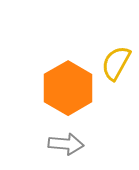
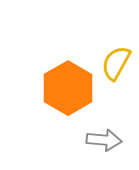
gray arrow: moved 38 px right, 4 px up
